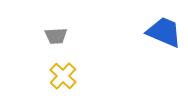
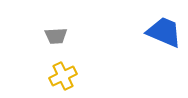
yellow cross: rotated 20 degrees clockwise
